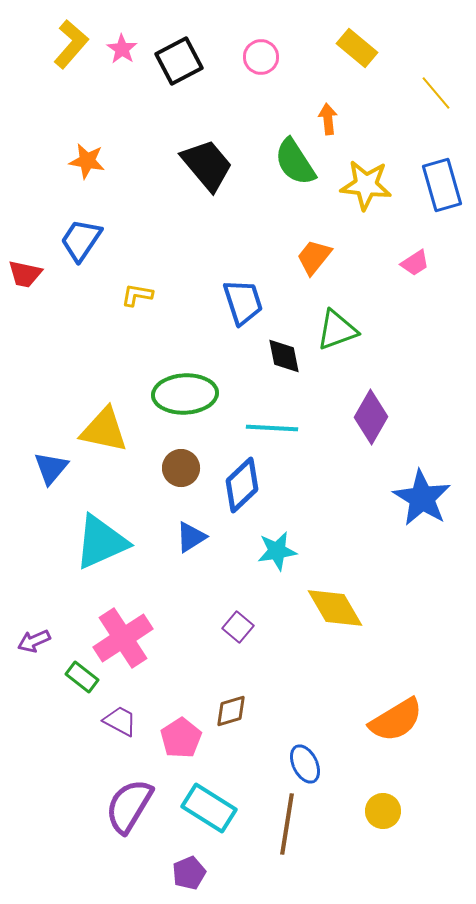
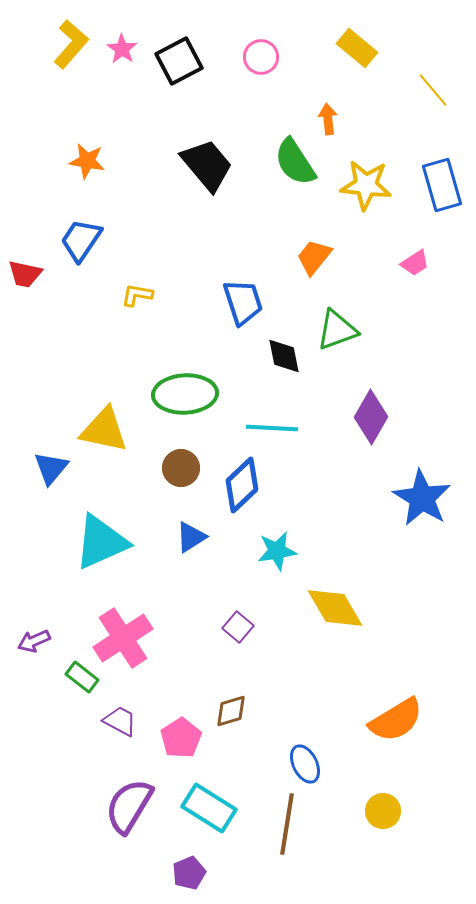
yellow line at (436, 93): moved 3 px left, 3 px up
